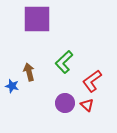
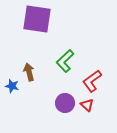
purple square: rotated 8 degrees clockwise
green L-shape: moved 1 px right, 1 px up
